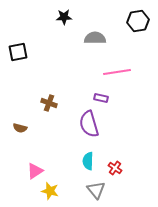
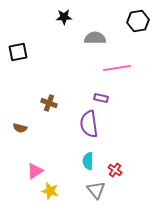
pink line: moved 4 px up
purple semicircle: rotated 8 degrees clockwise
red cross: moved 2 px down
